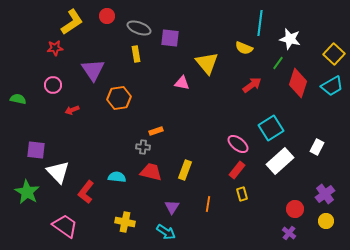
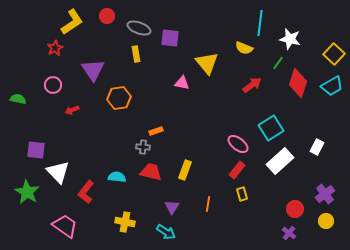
red star at (55, 48): rotated 21 degrees counterclockwise
